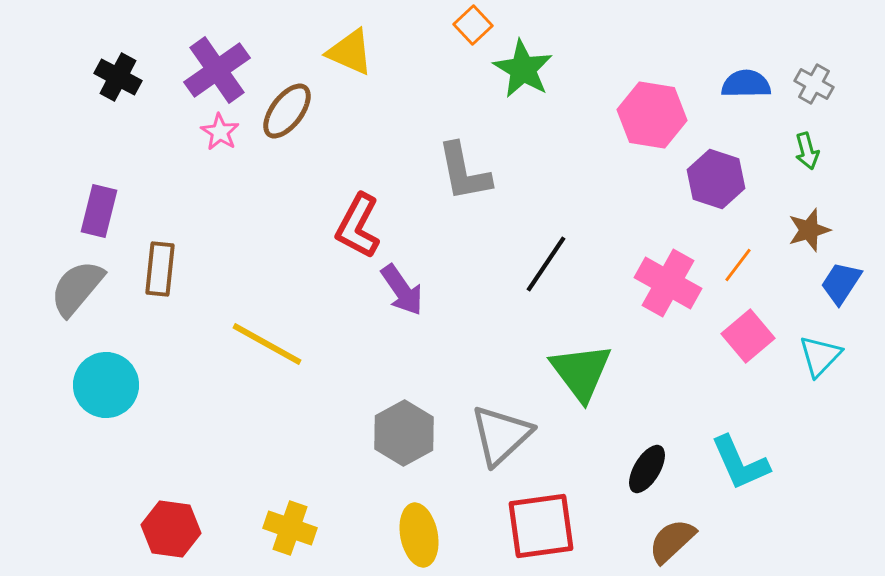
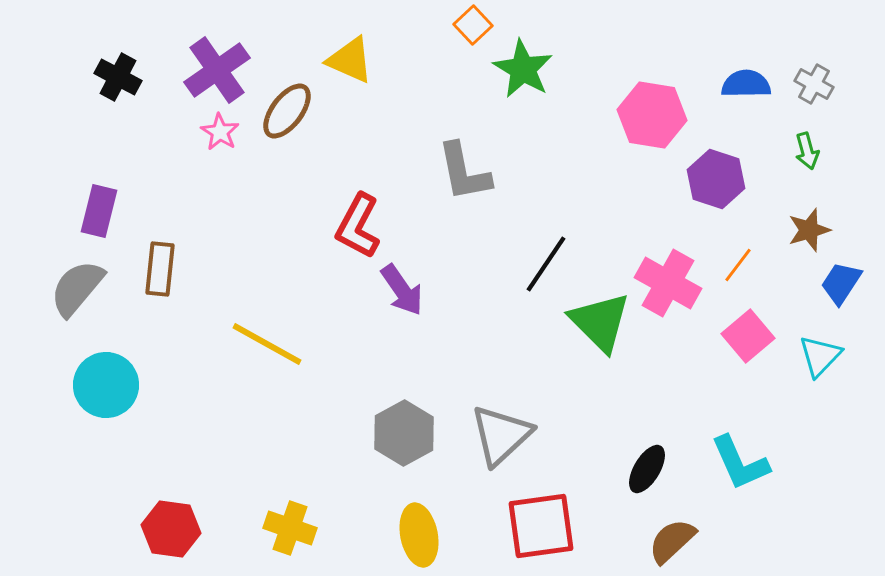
yellow triangle: moved 8 px down
green triangle: moved 19 px right, 50 px up; rotated 8 degrees counterclockwise
